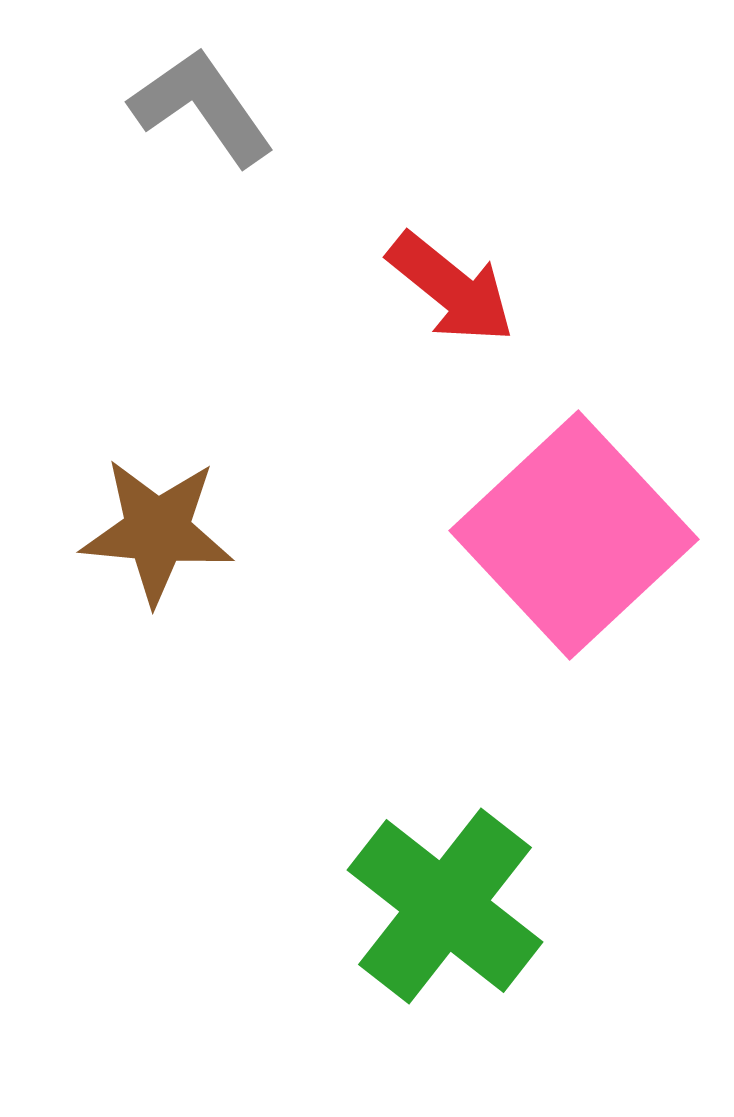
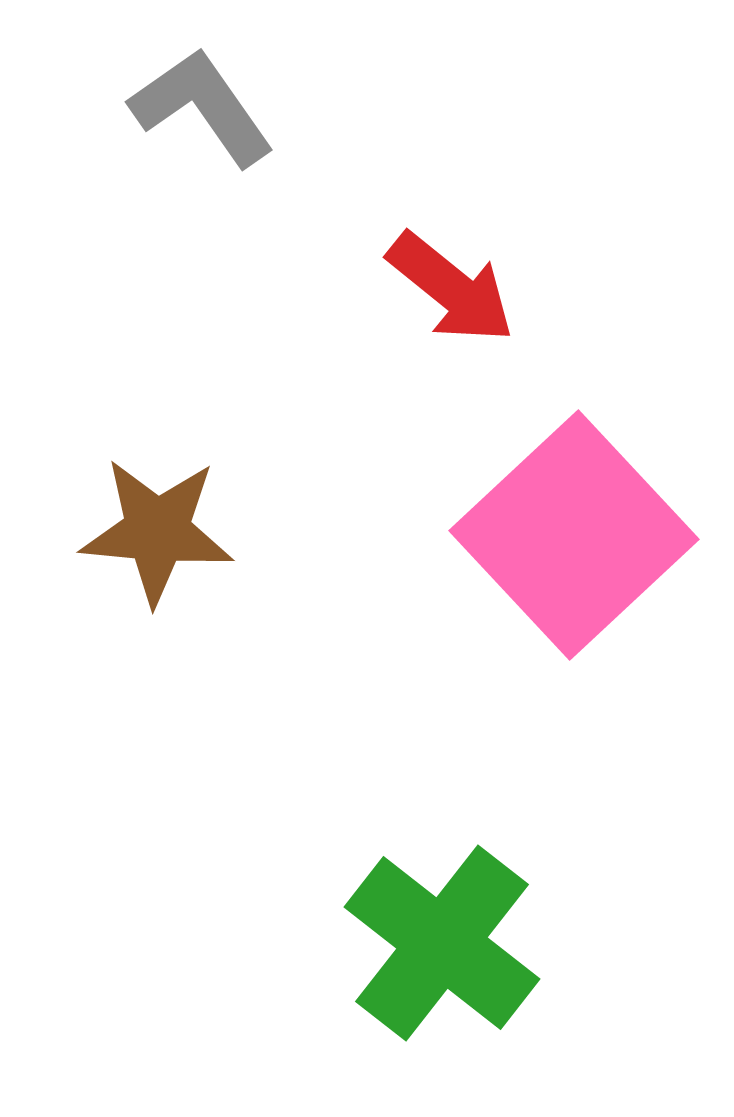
green cross: moved 3 px left, 37 px down
